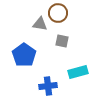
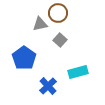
gray triangle: rotated 21 degrees counterclockwise
gray square: moved 2 px left, 1 px up; rotated 32 degrees clockwise
blue pentagon: moved 3 px down
blue cross: rotated 36 degrees counterclockwise
